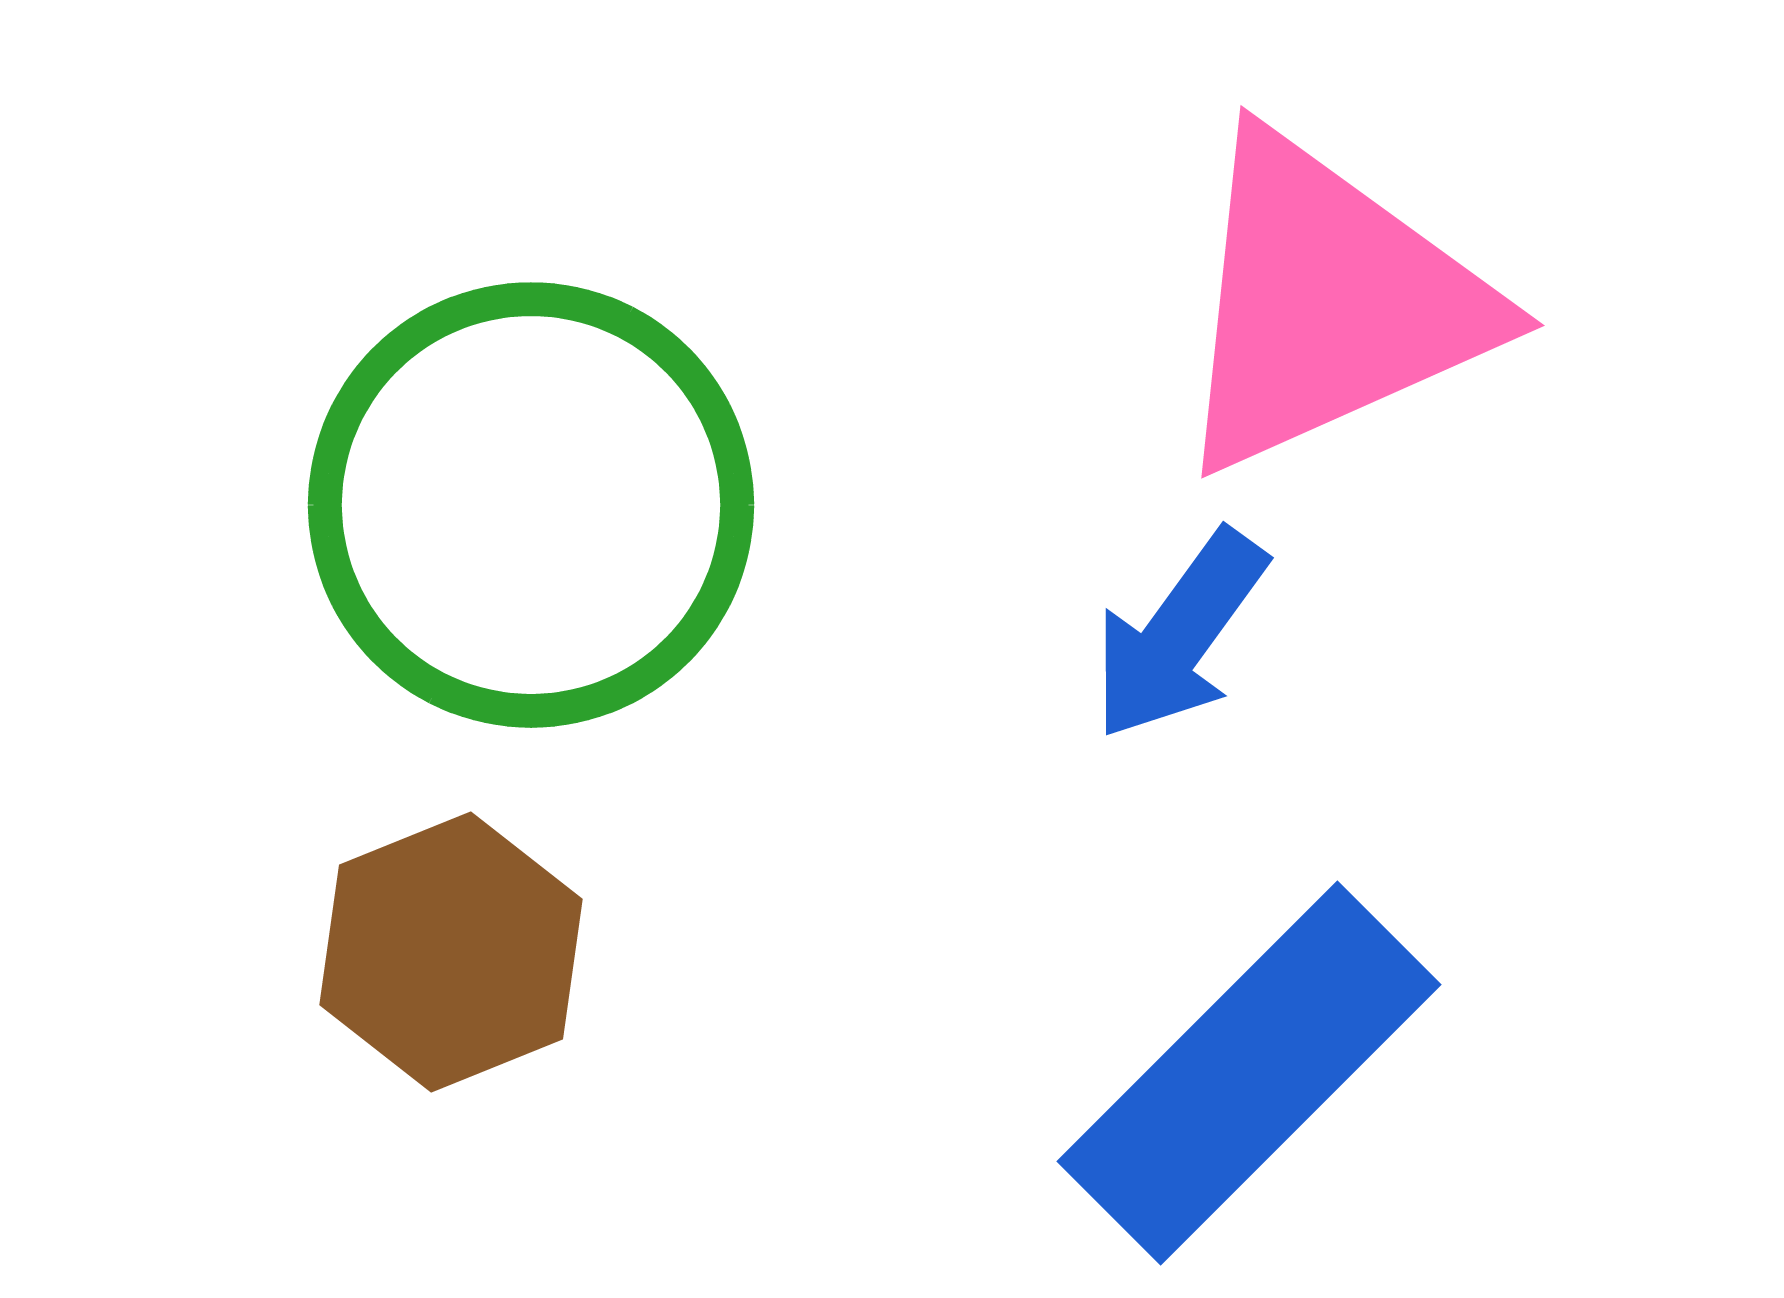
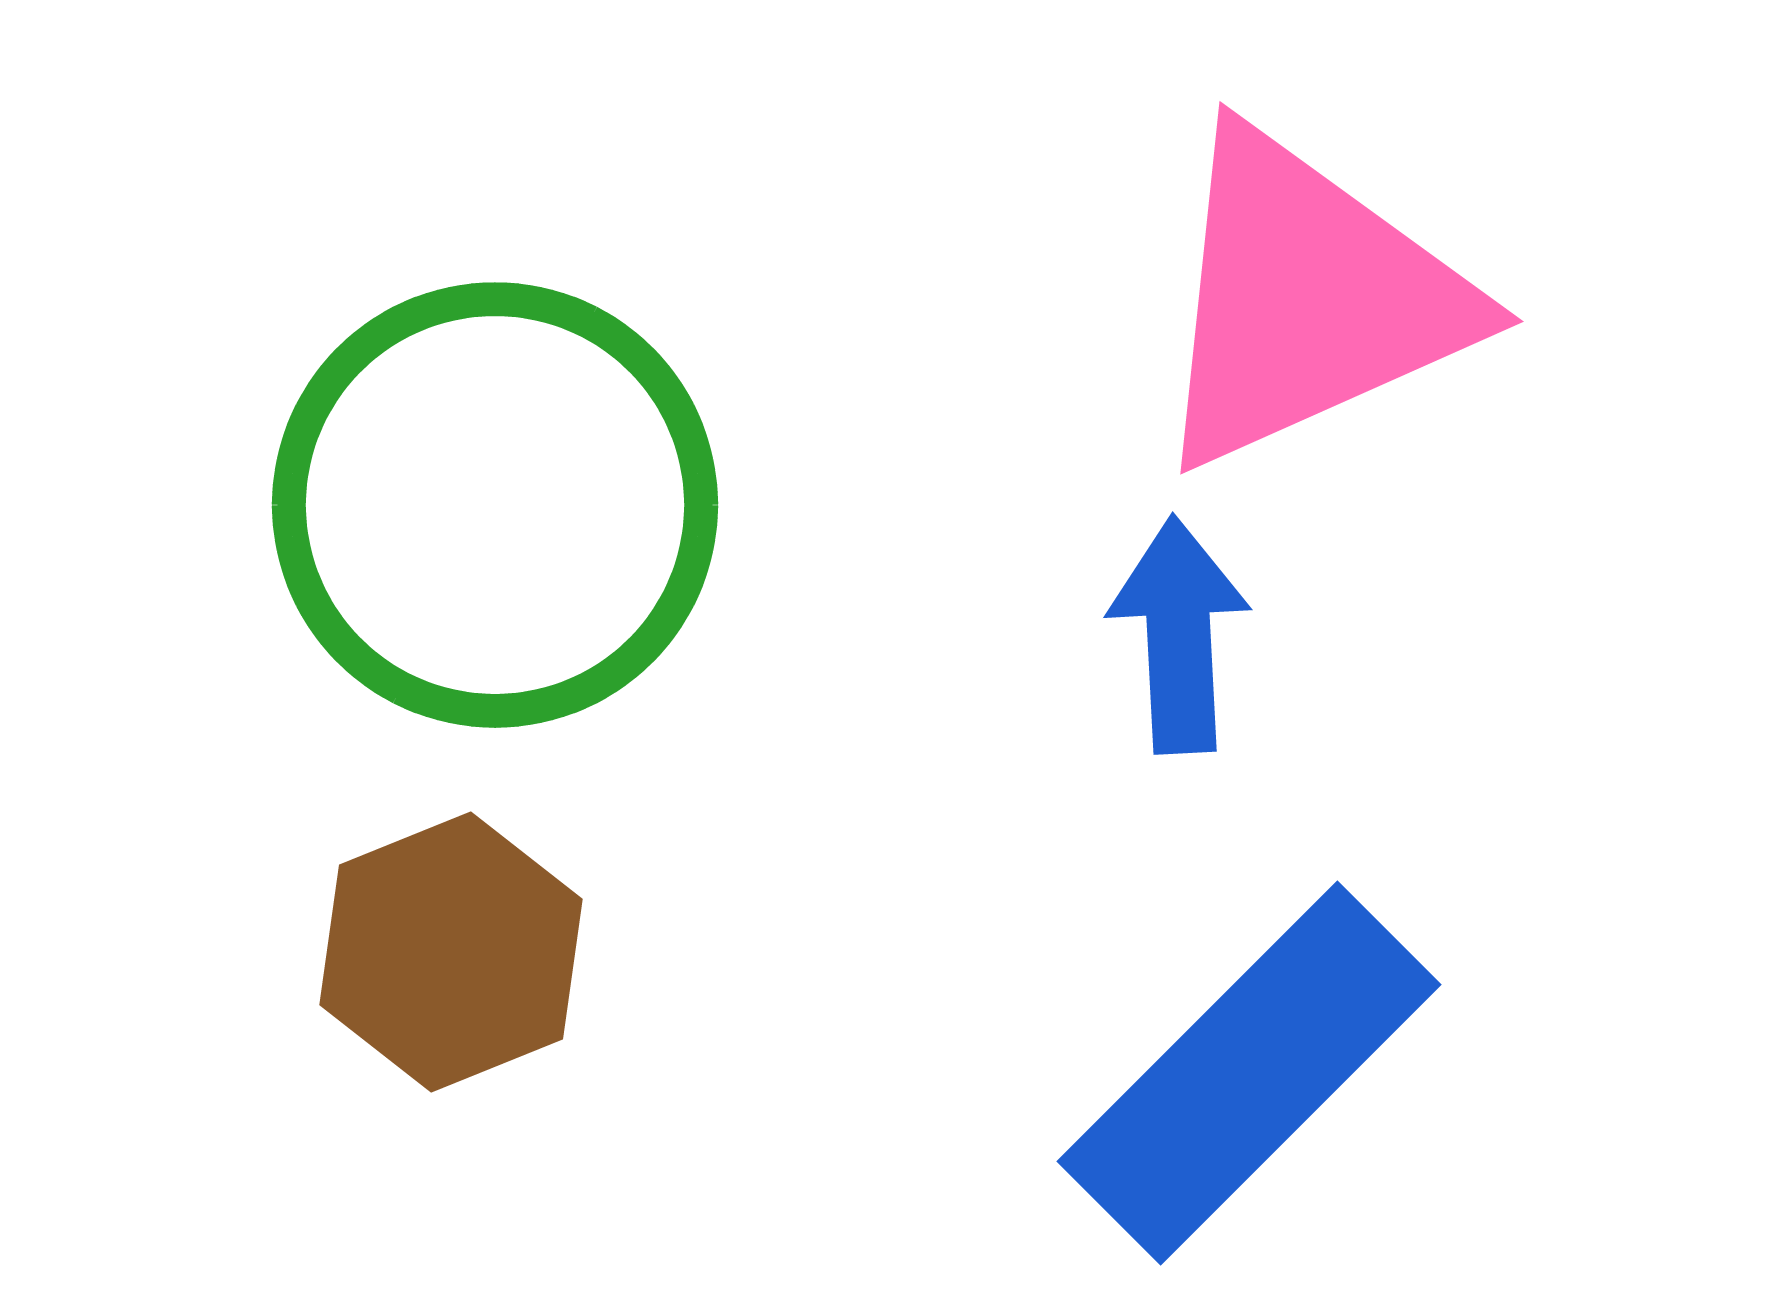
pink triangle: moved 21 px left, 4 px up
green circle: moved 36 px left
blue arrow: rotated 141 degrees clockwise
